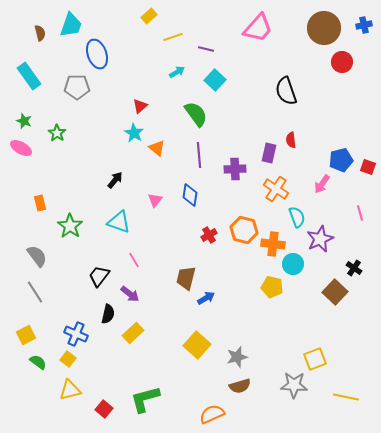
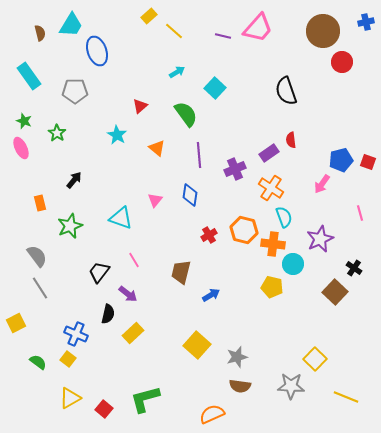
cyan trapezoid at (71, 25): rotated 12 degrees clockwise
blue cross at (364, 25): moved 2 px right, 3 px up
brown circle at (324, 28): moved 1 px left, 3 px down
yellow line at (173, 37): moved 1 px right, 6 px up; rotated 60 degrees clockwise
purple line at (206, 49): moved 17 px right, 13 px up
blue ellipse at (97, 54): moved 3 px up
cyan square at (215, 80): moved 8 px down
gray pentagon at (77, 87): moved 2 px left, 4 px down
green semicircle at (196, 114): moved 10 px left
cyan star at (134, 133): moved 17 px left, 2 px down
pink ellipse at (21, 148): rotated 35 degrees clockwise
purple rectangle at (269, 153): rotated 42 degrees clockwise
red square at (368, 167): moved 5 px up
purple cross at (235, 169): rotated 20 degrees counterclockwise
black arrow at (115, 180): moved 41 px left
orange cross at (276, 189): moved 5 px left, 1 px up
cyan semicircle at (297, 217): moved 13 px left
cyan triangle at (119, 222): moved 2 px right, 4 px up
green star at (70, 226): rotated 15 degrees clockwise
black trapezoid at (99, 276): moved 4 px up
brown trapezoid at (186, 278): moved 5 px left, 6 px up
gray line at (35, 292): moved 5 px right, 4 px up
purple arrow at (130, 294): moved 2 px left
blue arrow at (206, 298): moved 5 px right, 3 px up
yellow square at (26, 335): moved 10 px left, 12 px up
yellow square at (315, 359): rotated 25 degrees counterclockwise
gray star at (294, 385): moved 3 px left, 1 px down
brown semicircle at (240, 386): rotated 25 degrees clockwise
yellow triangle at (70, 390): moved 8 px down; rotated 15 degrees counterclockwise
yellow line at (346, 397): rotated 10 degrees clockwise
